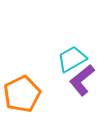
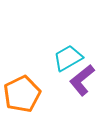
cyan trapezoid: moved 4 px left, 1 px up
